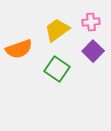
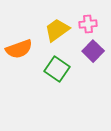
pink cross: moved 3 px left, 2 px down
